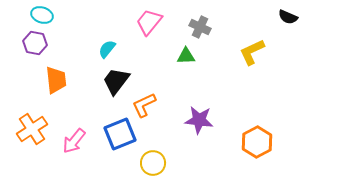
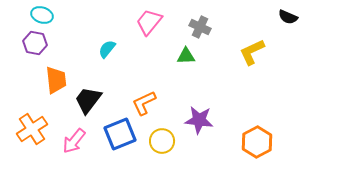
black trapezoid: moved 28 px left, 19 px down
orange L-shape: moved 2 px up
yellow circle: moved 9 px right, 22 px up
